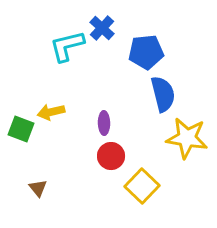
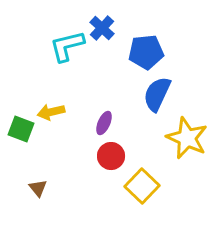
blue semicircle: moved 6 px left; rotated 141 degrees counterclockwise
purple ellipse: rotated 25 degrees clockwise
yellow star: rotated 15 degrees clockwise
